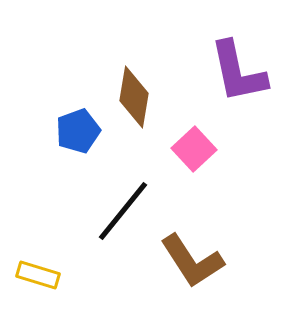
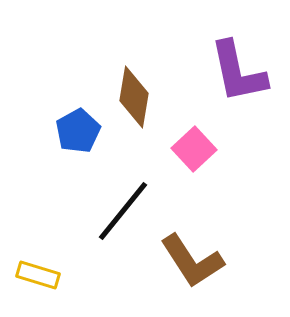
blue pentagon: rotated 9 degrees counterclockwise
